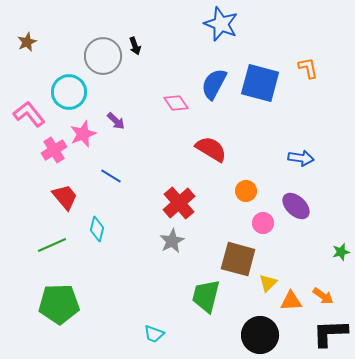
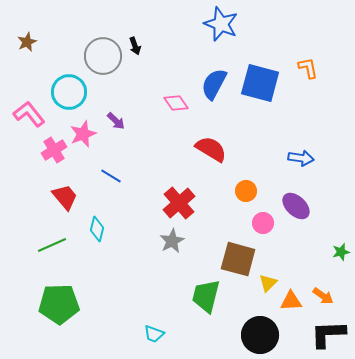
black L-shape: moved 2 px left, 1 px down
